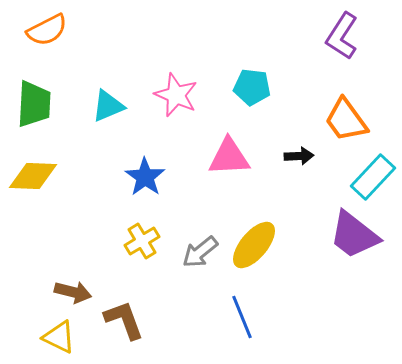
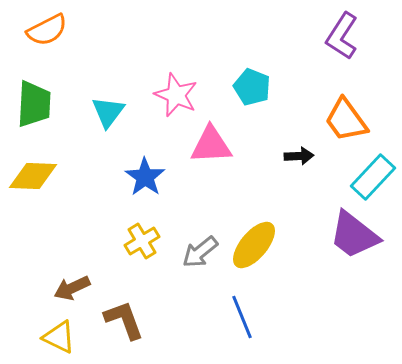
cyan pentagon: rotated 15 degrees clockwise
cyan triangle: moved 6 px down; rotated 30 degrees counterclockwise
pink triangle: moved 18 px left, 12 px up
brown arrow: moved 1 px left, 4 px up; rotated 141 degrees clockwise
